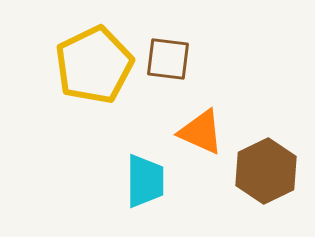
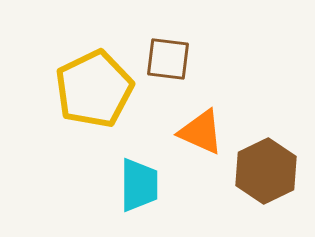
yellow pentagon: moved 24 px down
cyan trapezoid: moved 6 px left, 4 px down
